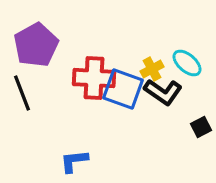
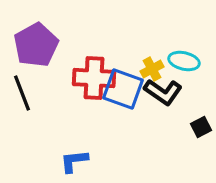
cyan ellipse: moved 3 px left, 2 px up; rotated 28 degrees counterclockwise
